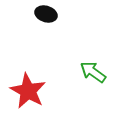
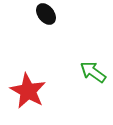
black ellipse: rotated 35 degrees clockwise
